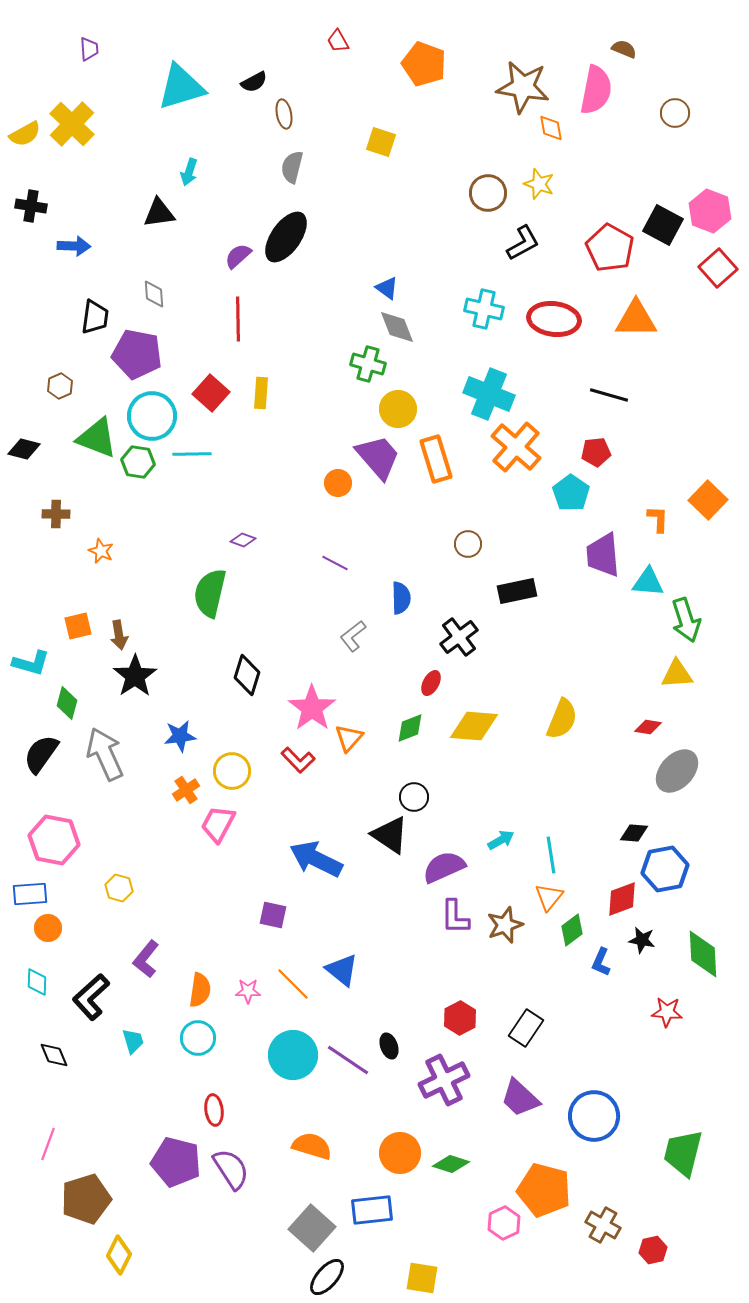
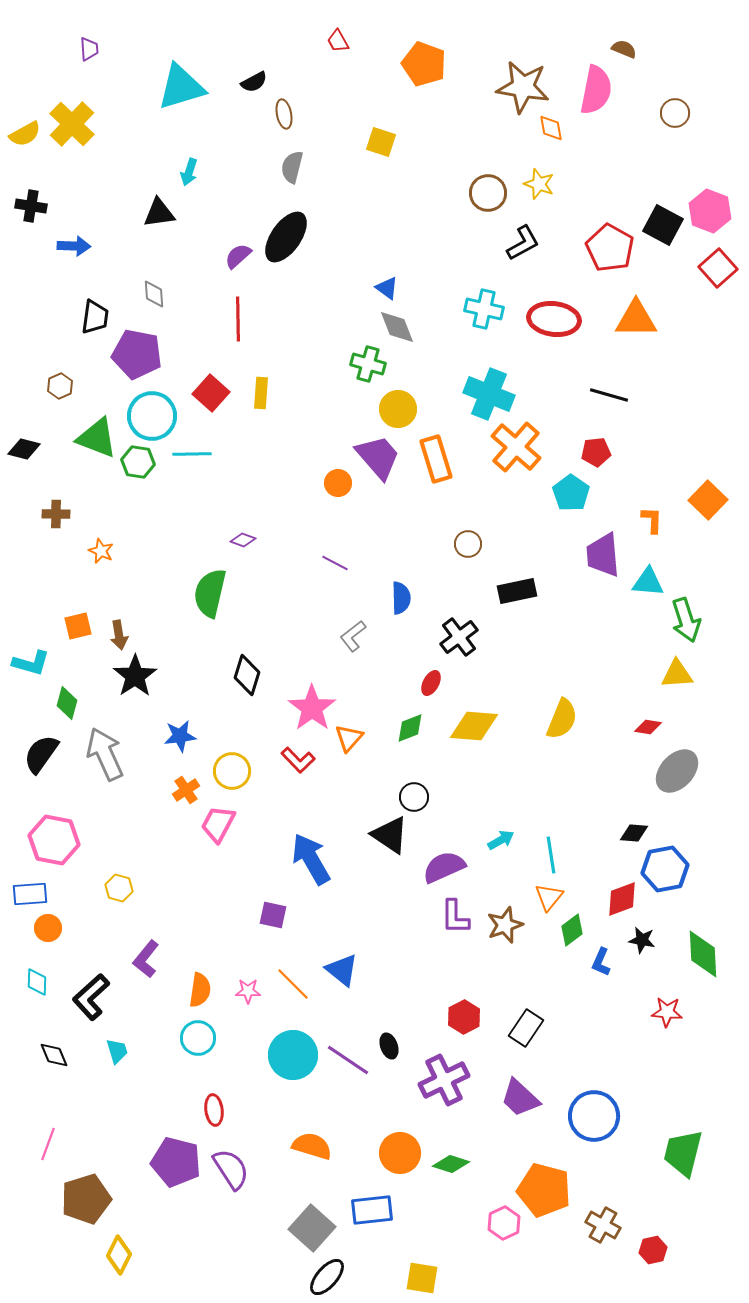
orange L-shape at (658, 519): moved 6 px left, 1 px down
blue arrow at (316, 859): moved 5 px left; rotated 34 degrees clockwise
red hexagon at (460, 1018): moved 4 px right, 1 px up
cyan trapezoid at (133, 1041): moved 16 px left, 10 px down
